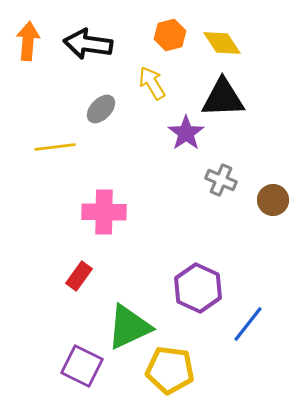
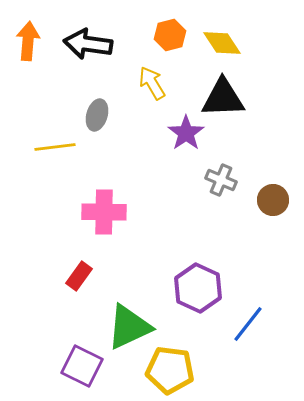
gray ellipse: moved 4 px left, 6 px down; rotated 28 degrees counterclockwise
